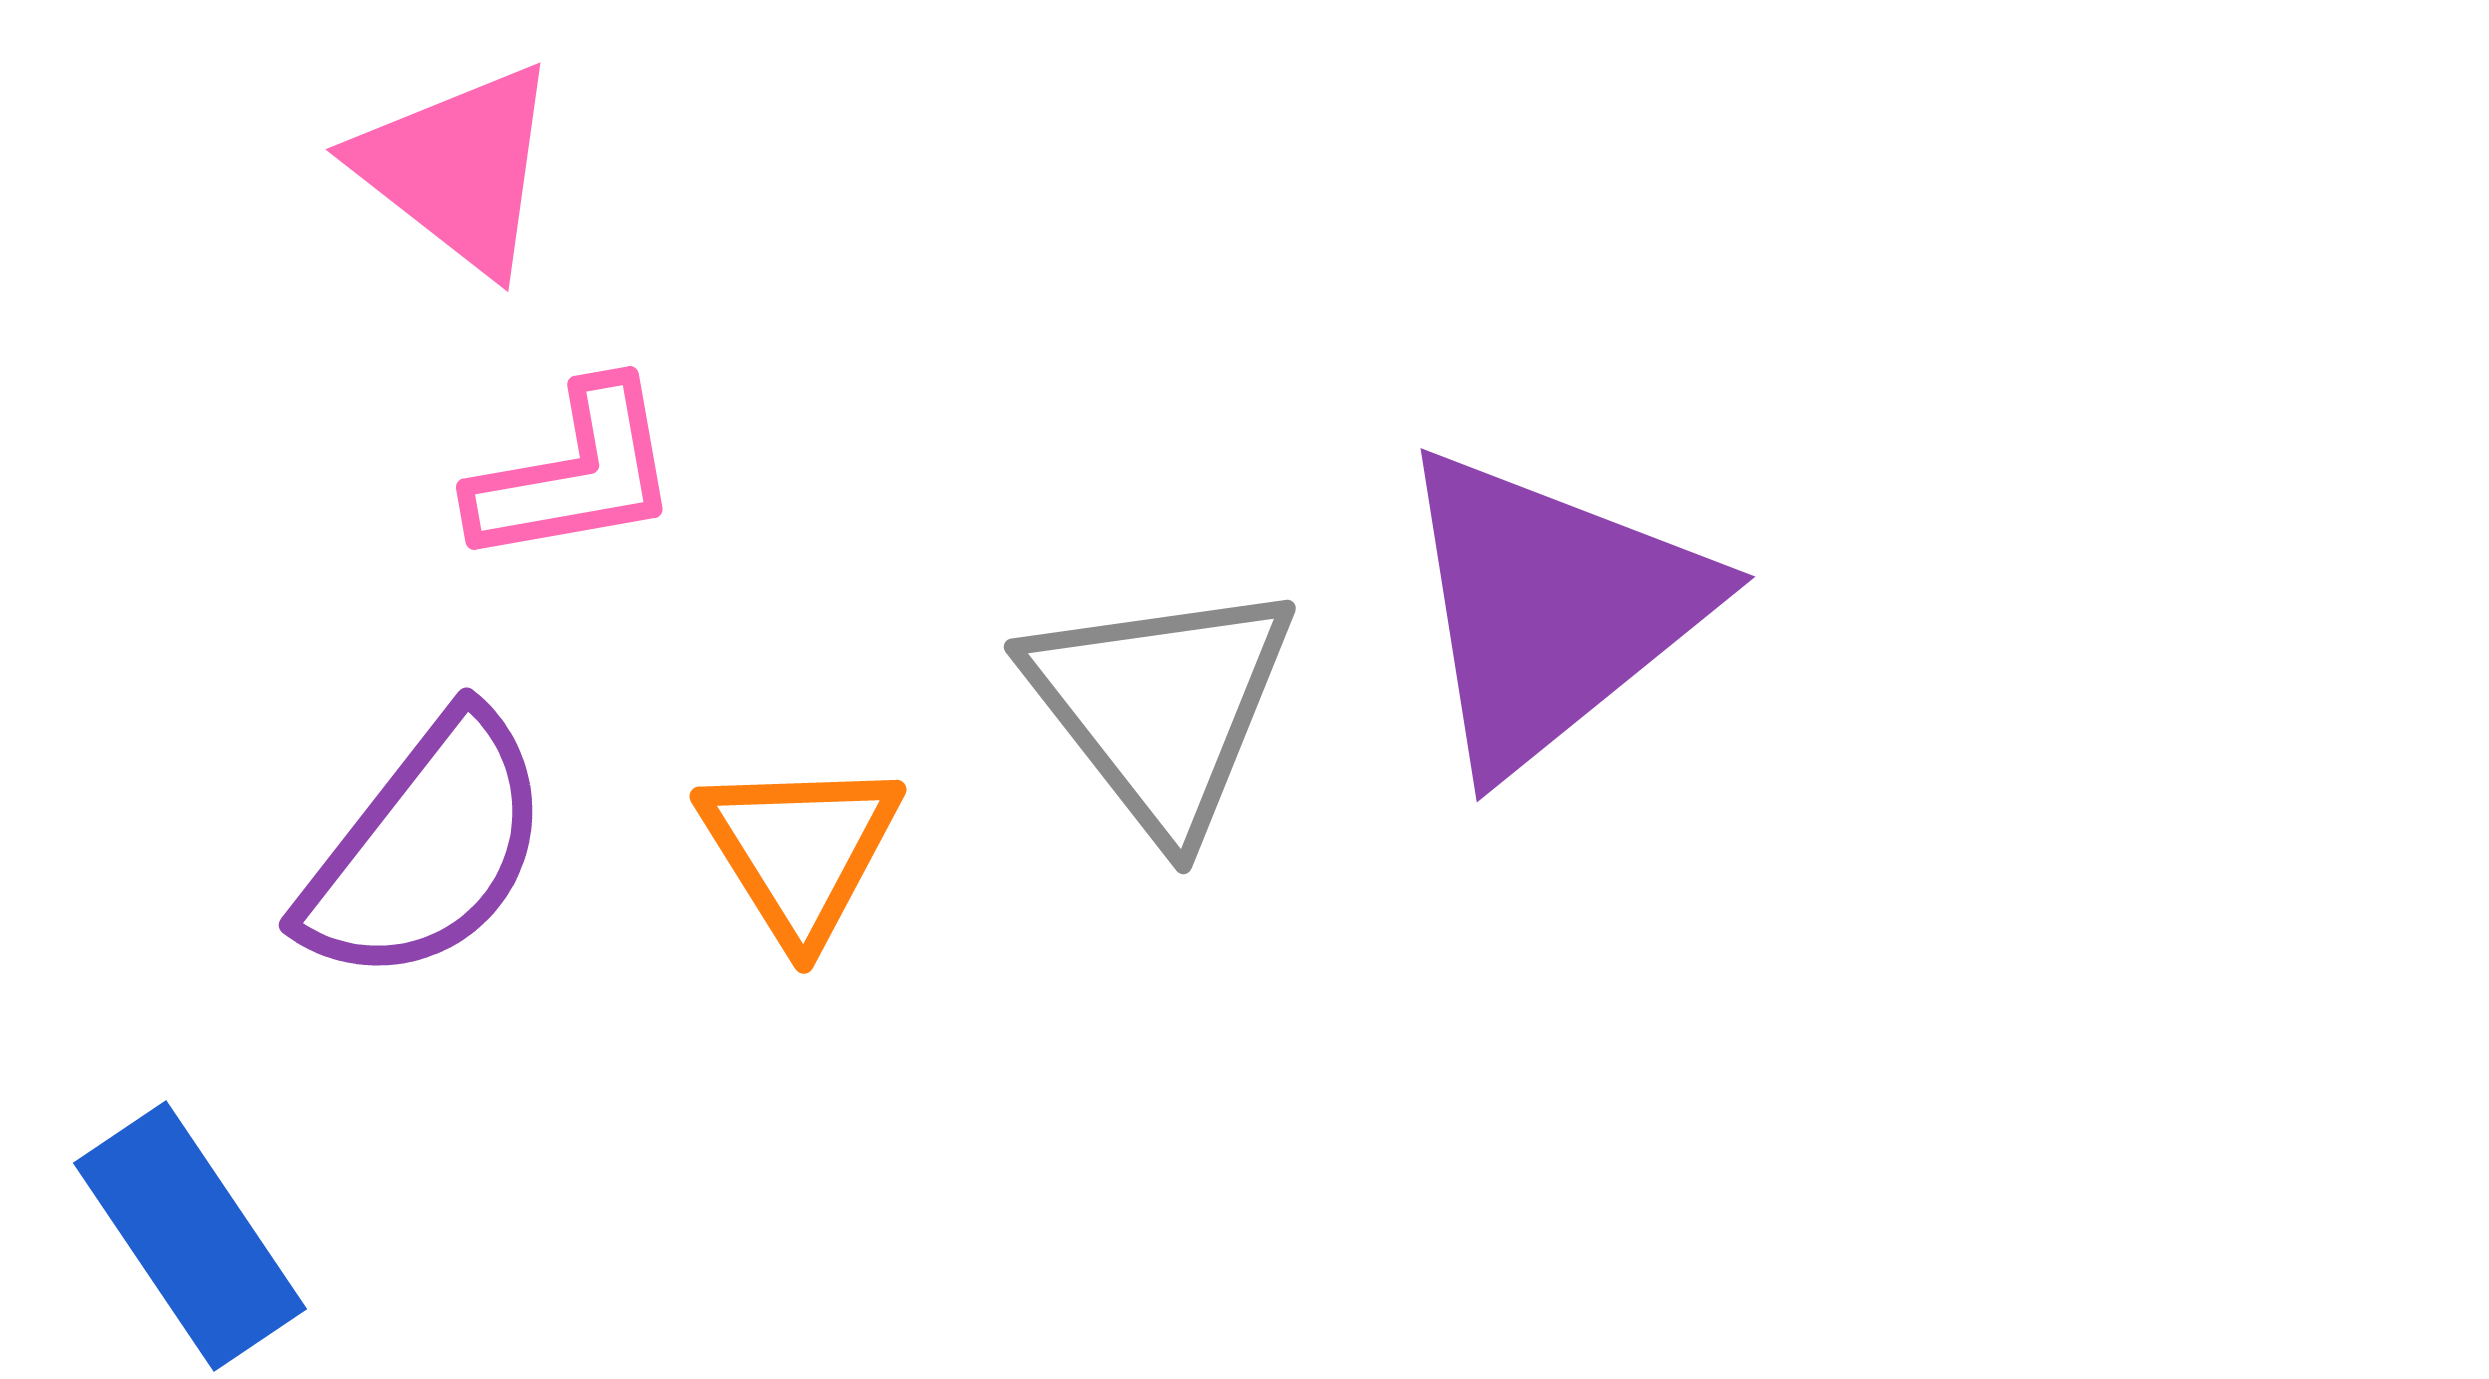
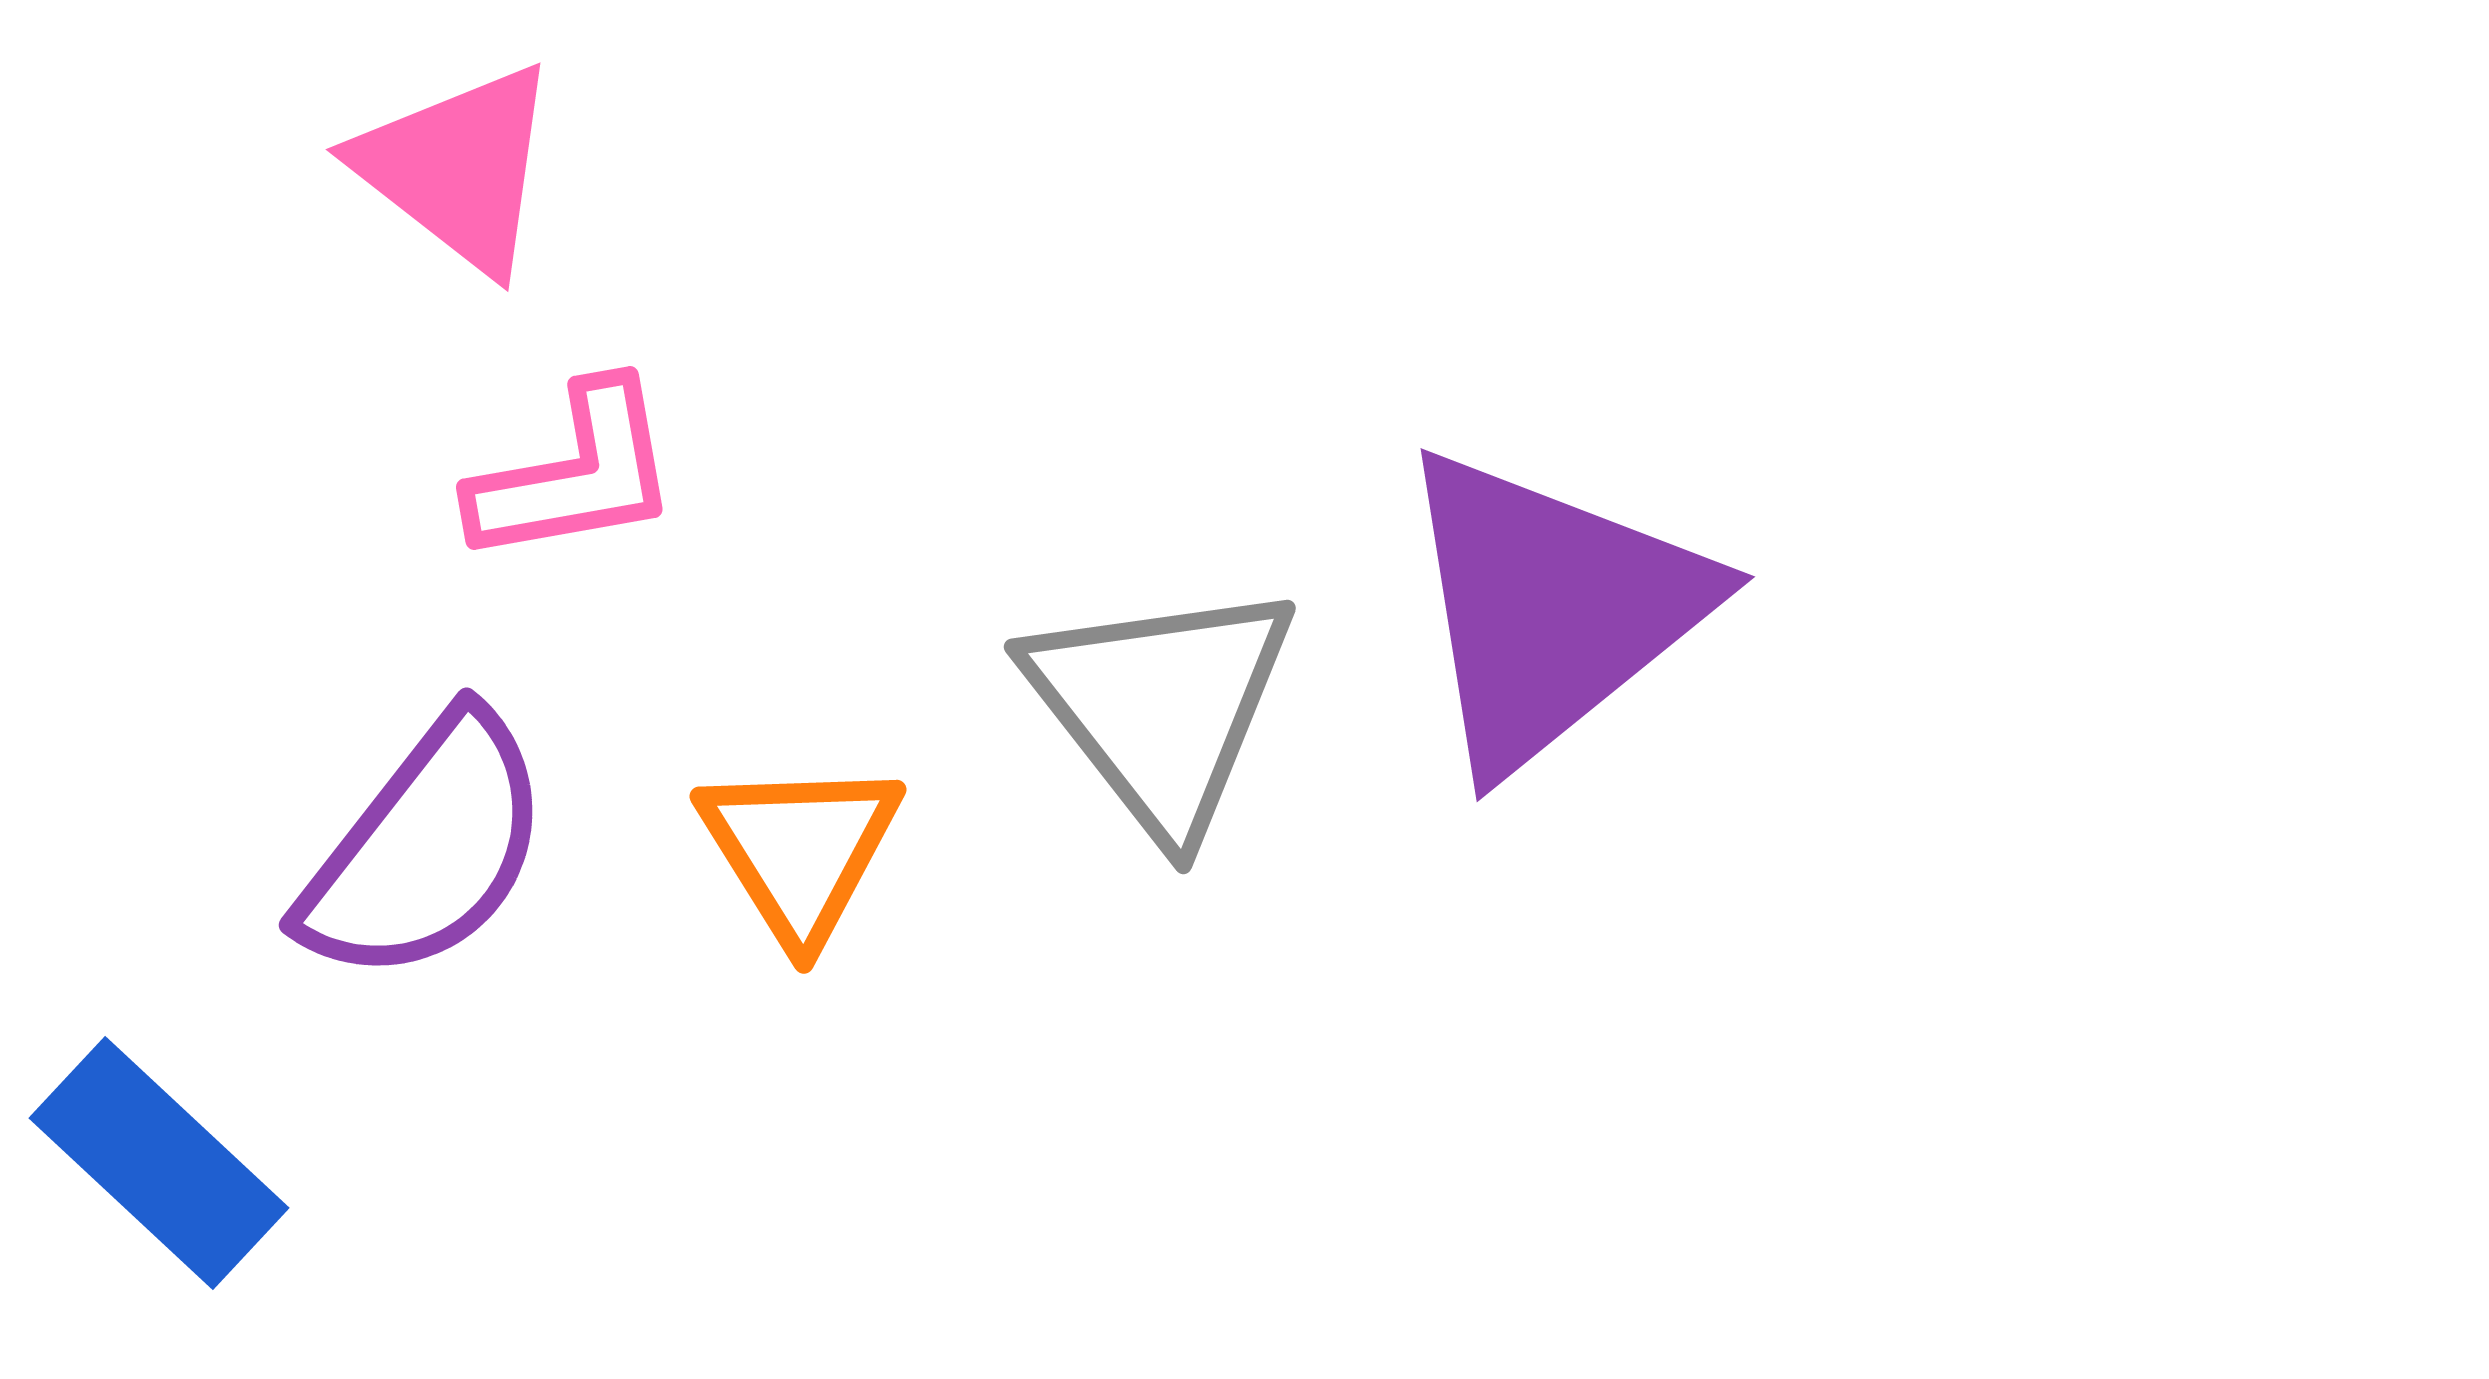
blue rectangle: moved 31 px left, 73 px up; rotated 13 degrees counterclockwise
